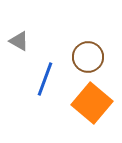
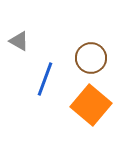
brown circle: moved 3 px right, 1 px down
orange square: moved 1 px left, 2 px down
